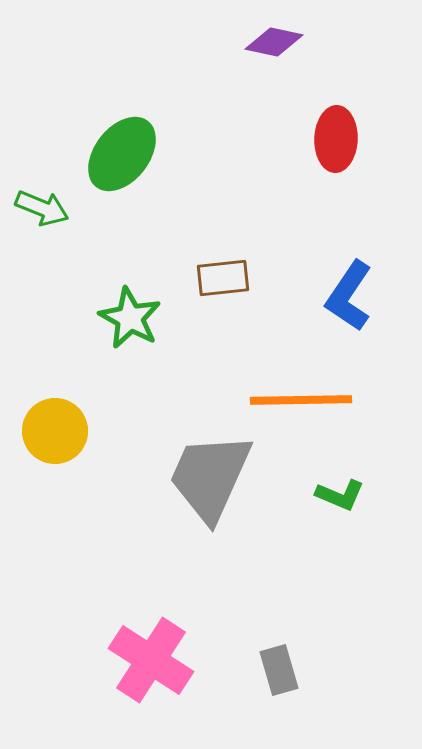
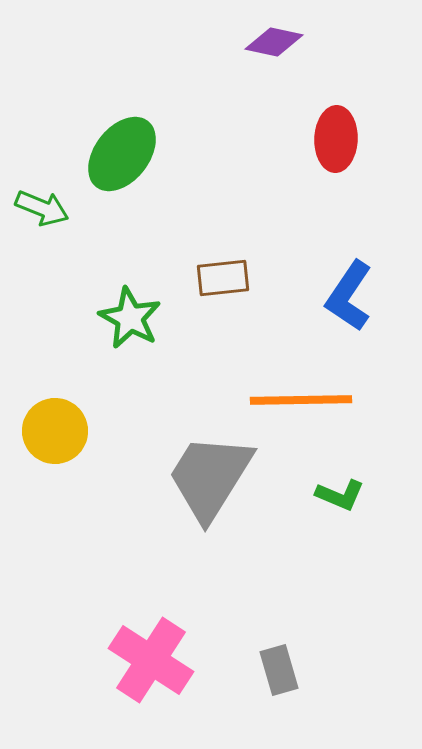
gray trapezoid: rotated 8 degrees clockwise
